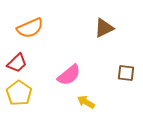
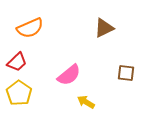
red trapezoid: moved 1 px up
